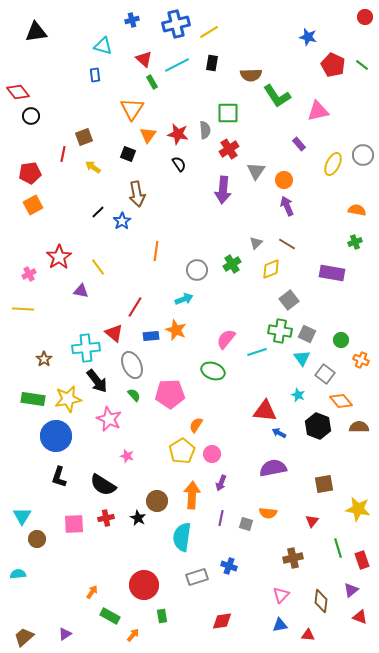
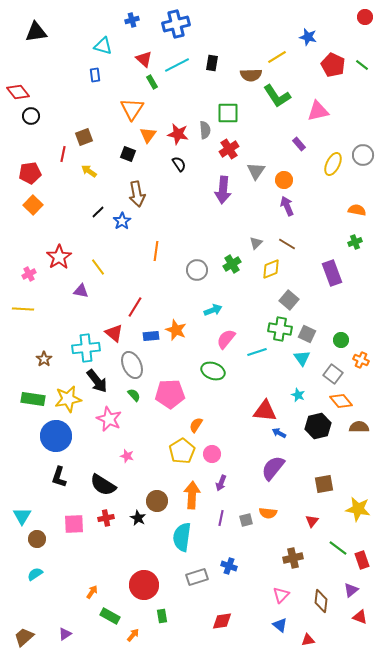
yellow line at (209, 32): moved 68 px right, 25 px down
yellow arrow at (93, 167): moved 4 px left, 4 px down
orange square at (33, 205): rotated 18 degrees counterclockwise
purple rectangle at (332, 273): rotated 60 degrees clockwise
cyan arrow at (184, 299): moved 29 px right, 11 px down
gray square at (289, 300): rotated 12 degrees counterclockwise
green cross at (280, 331): moved 2 px up
gray square at (325, 374): moved 8 px right
black hexagon at (318, 426): rotated 25 degrees clockwise
purple semicircle at (273, 468): rotated 40 degrees counterclockwise
gray square at (246, 524): moved 4 px up; rotated 32 degrees counterclockwise
green line at (338, 548): rotated 36 degrees counterclockwise
cyan semicircle at (18, 574): moved 17 px right; rotated 28 degrees counterclockwise
blue triangle at (280, 625): rotated 49 degrees clockwise
red triangle at (308, 635): moved 5 px down; rotated 16 degrees counterclockwise
